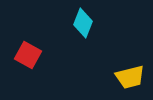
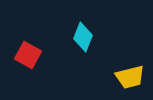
cyan diamond: moved 14 px down
